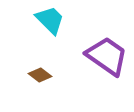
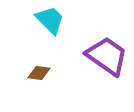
brown diamond: moved 1 px left, 2 px up; rotated 30 degrees counterclockwise
